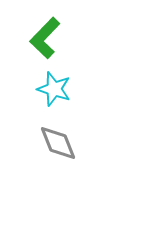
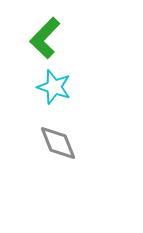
cyan star: moved 2 px up
